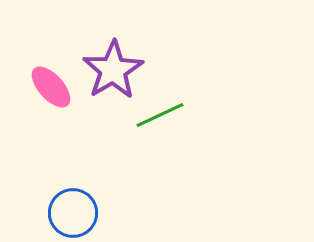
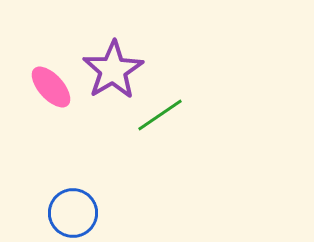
green line: rotated 9 degrees counterclockwise
